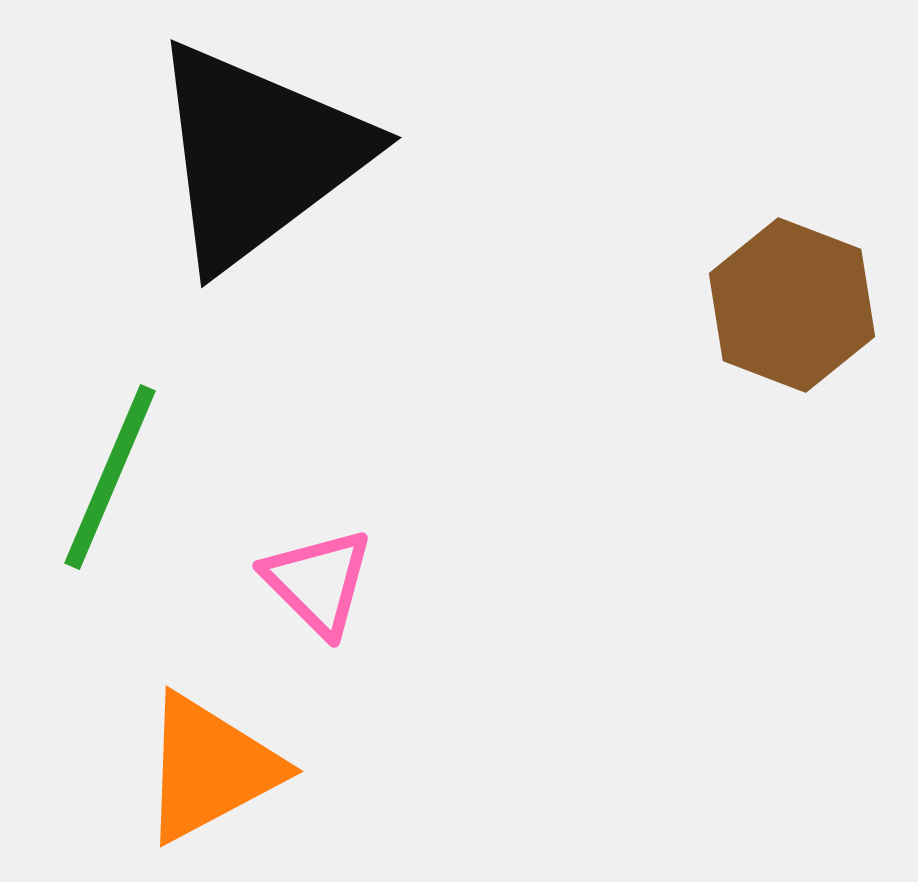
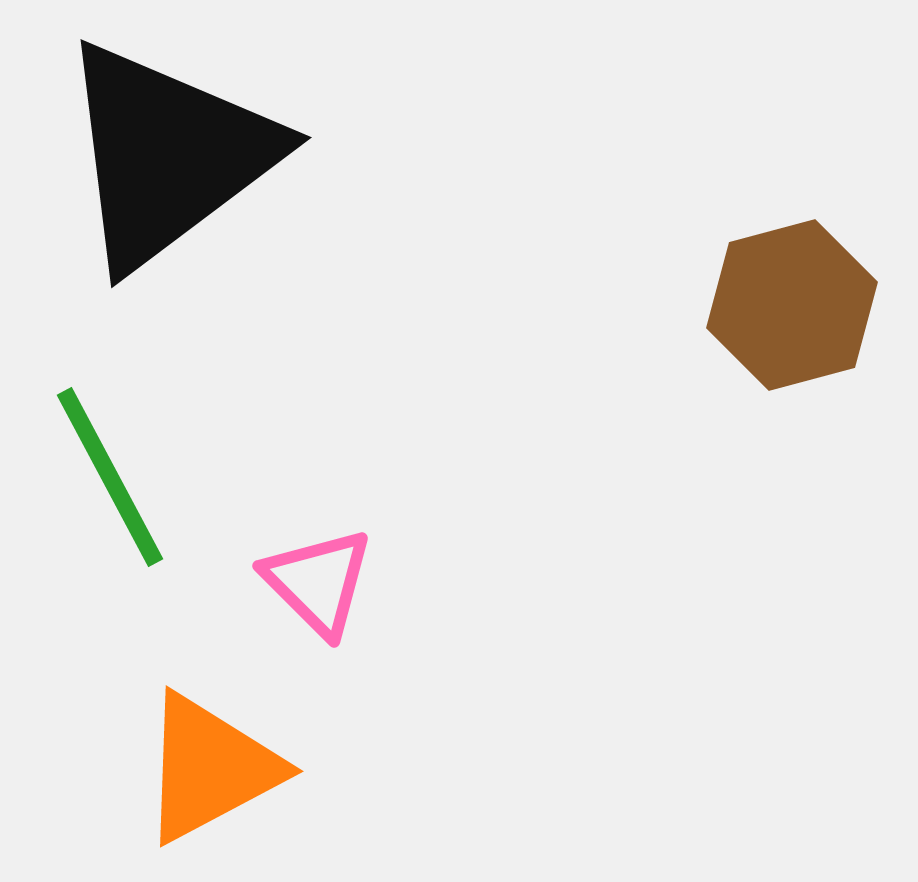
black triangle: moved 90 px left
brown hexagon: rotated 24 degrees clockwise
green line: rotated 51 degrees counterclockwise
